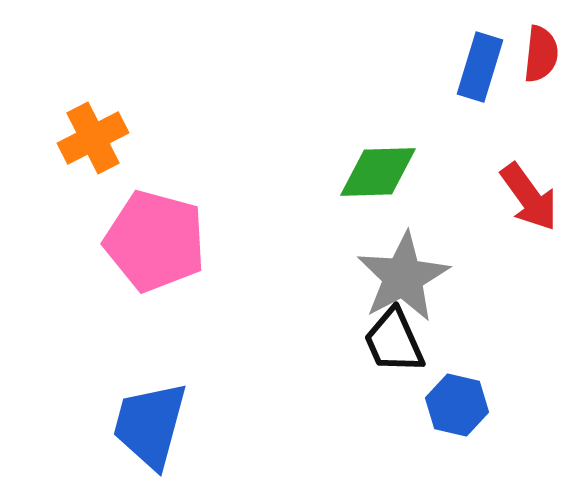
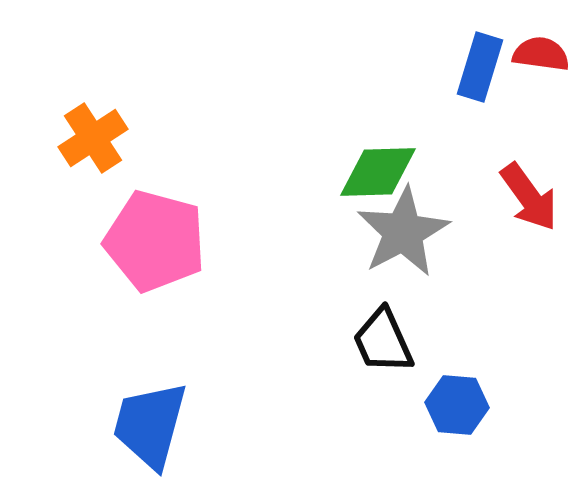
red semicircle: rotated 88 degrees counterclockwise
orange cross: rotated 6 degrees counterclockwise
gray star: moved 45 px up
black trapezoid: moved 11 px left
blue hexagon: rotated 8 degrees counterclockwise
